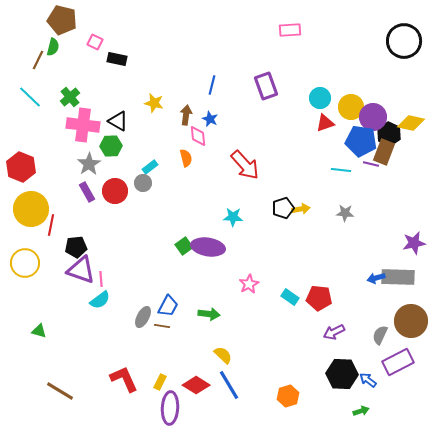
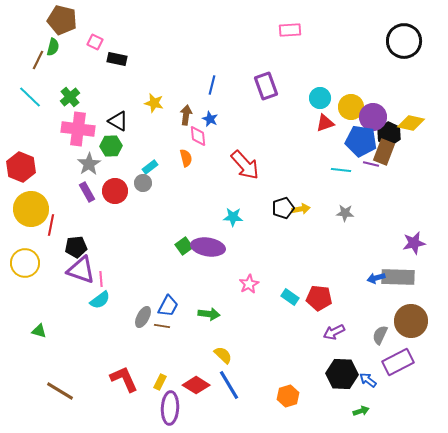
pink cross at (83, 125): moved 5 px left, 4 px down
